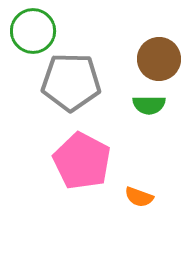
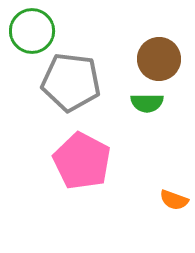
green circle: moved 1 px left
gray pentagon: rotated 6 degrees clockwise
green semicircle: moved 2 px left, 2 px up
orange semicircle: moved 35 px right, 3 px down
